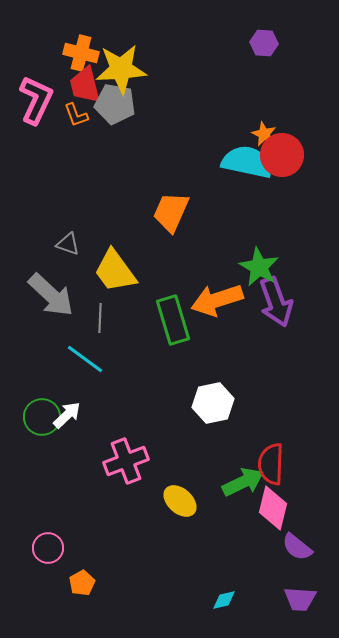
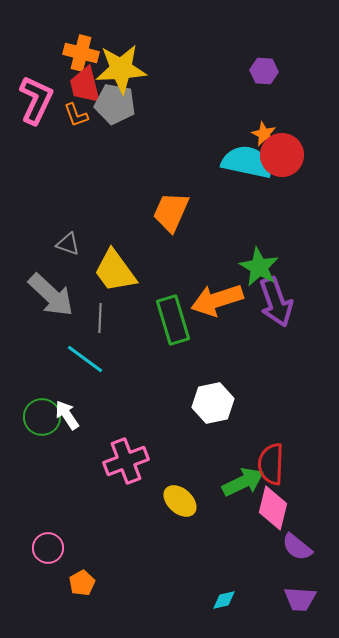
purple hexagon: moved 28 px down
white arrow: rotated 80 degrees counterclockwise
